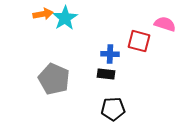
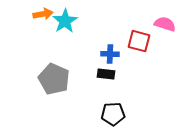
cyan star: moved 3 px down
black pentagon: moved 5 px down
